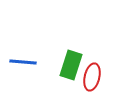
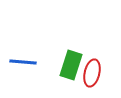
red ellipse: moved 4 px up
